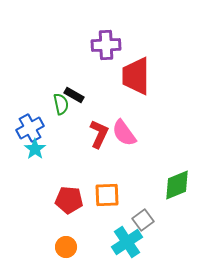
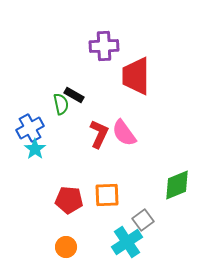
purple cross: moved 2 px left, 1 px down
